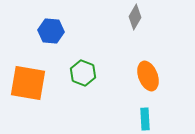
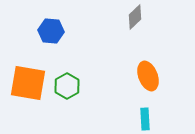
gray diamond: rotated 15 degrees clockwise
green hexagon: moved 16 px left, 13 px down; rotated 10 degrees clockwise
